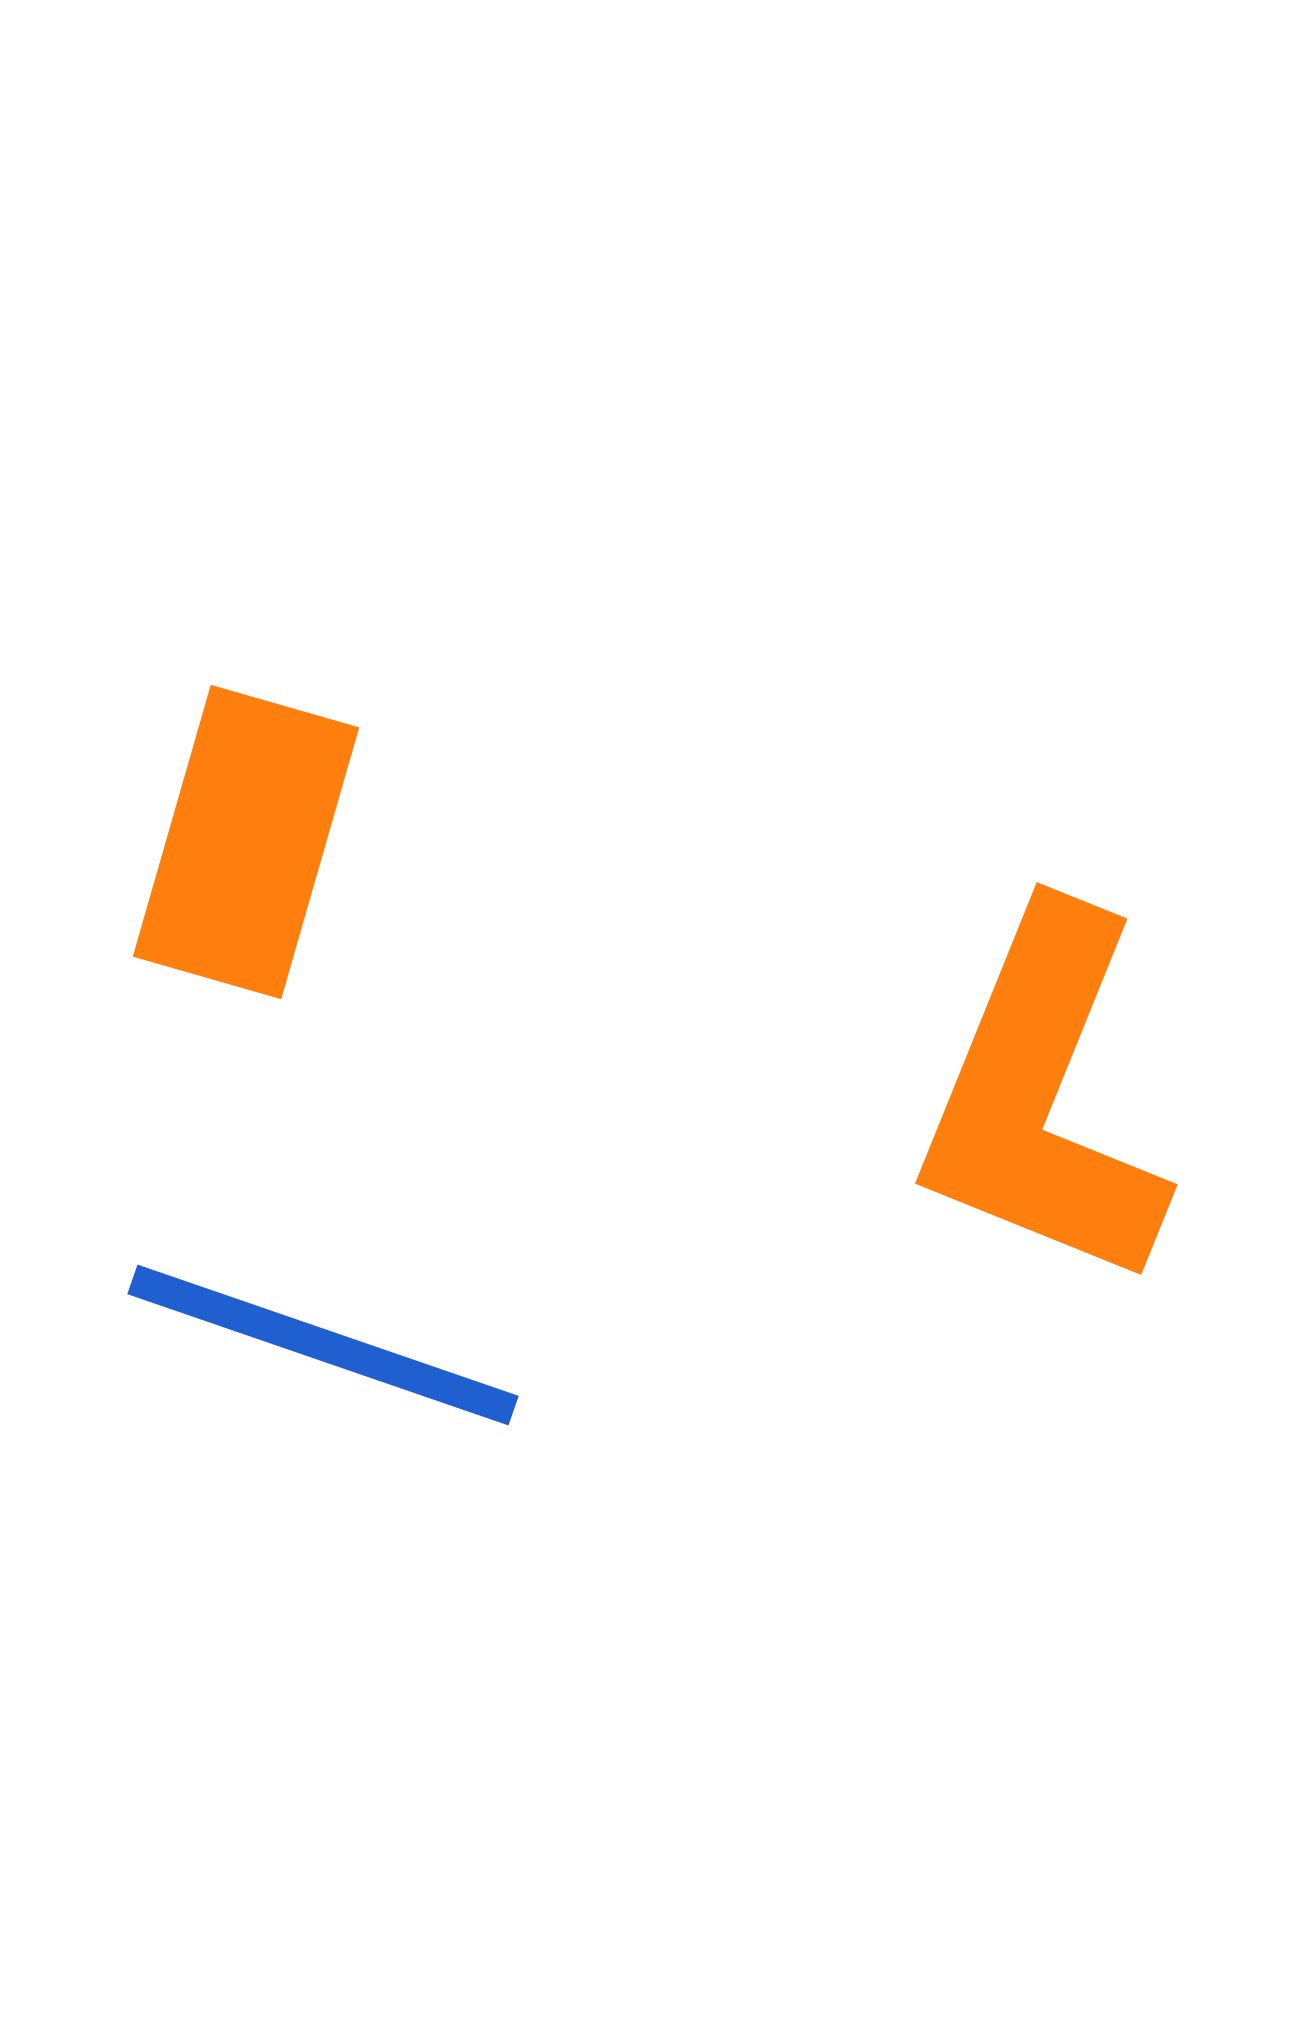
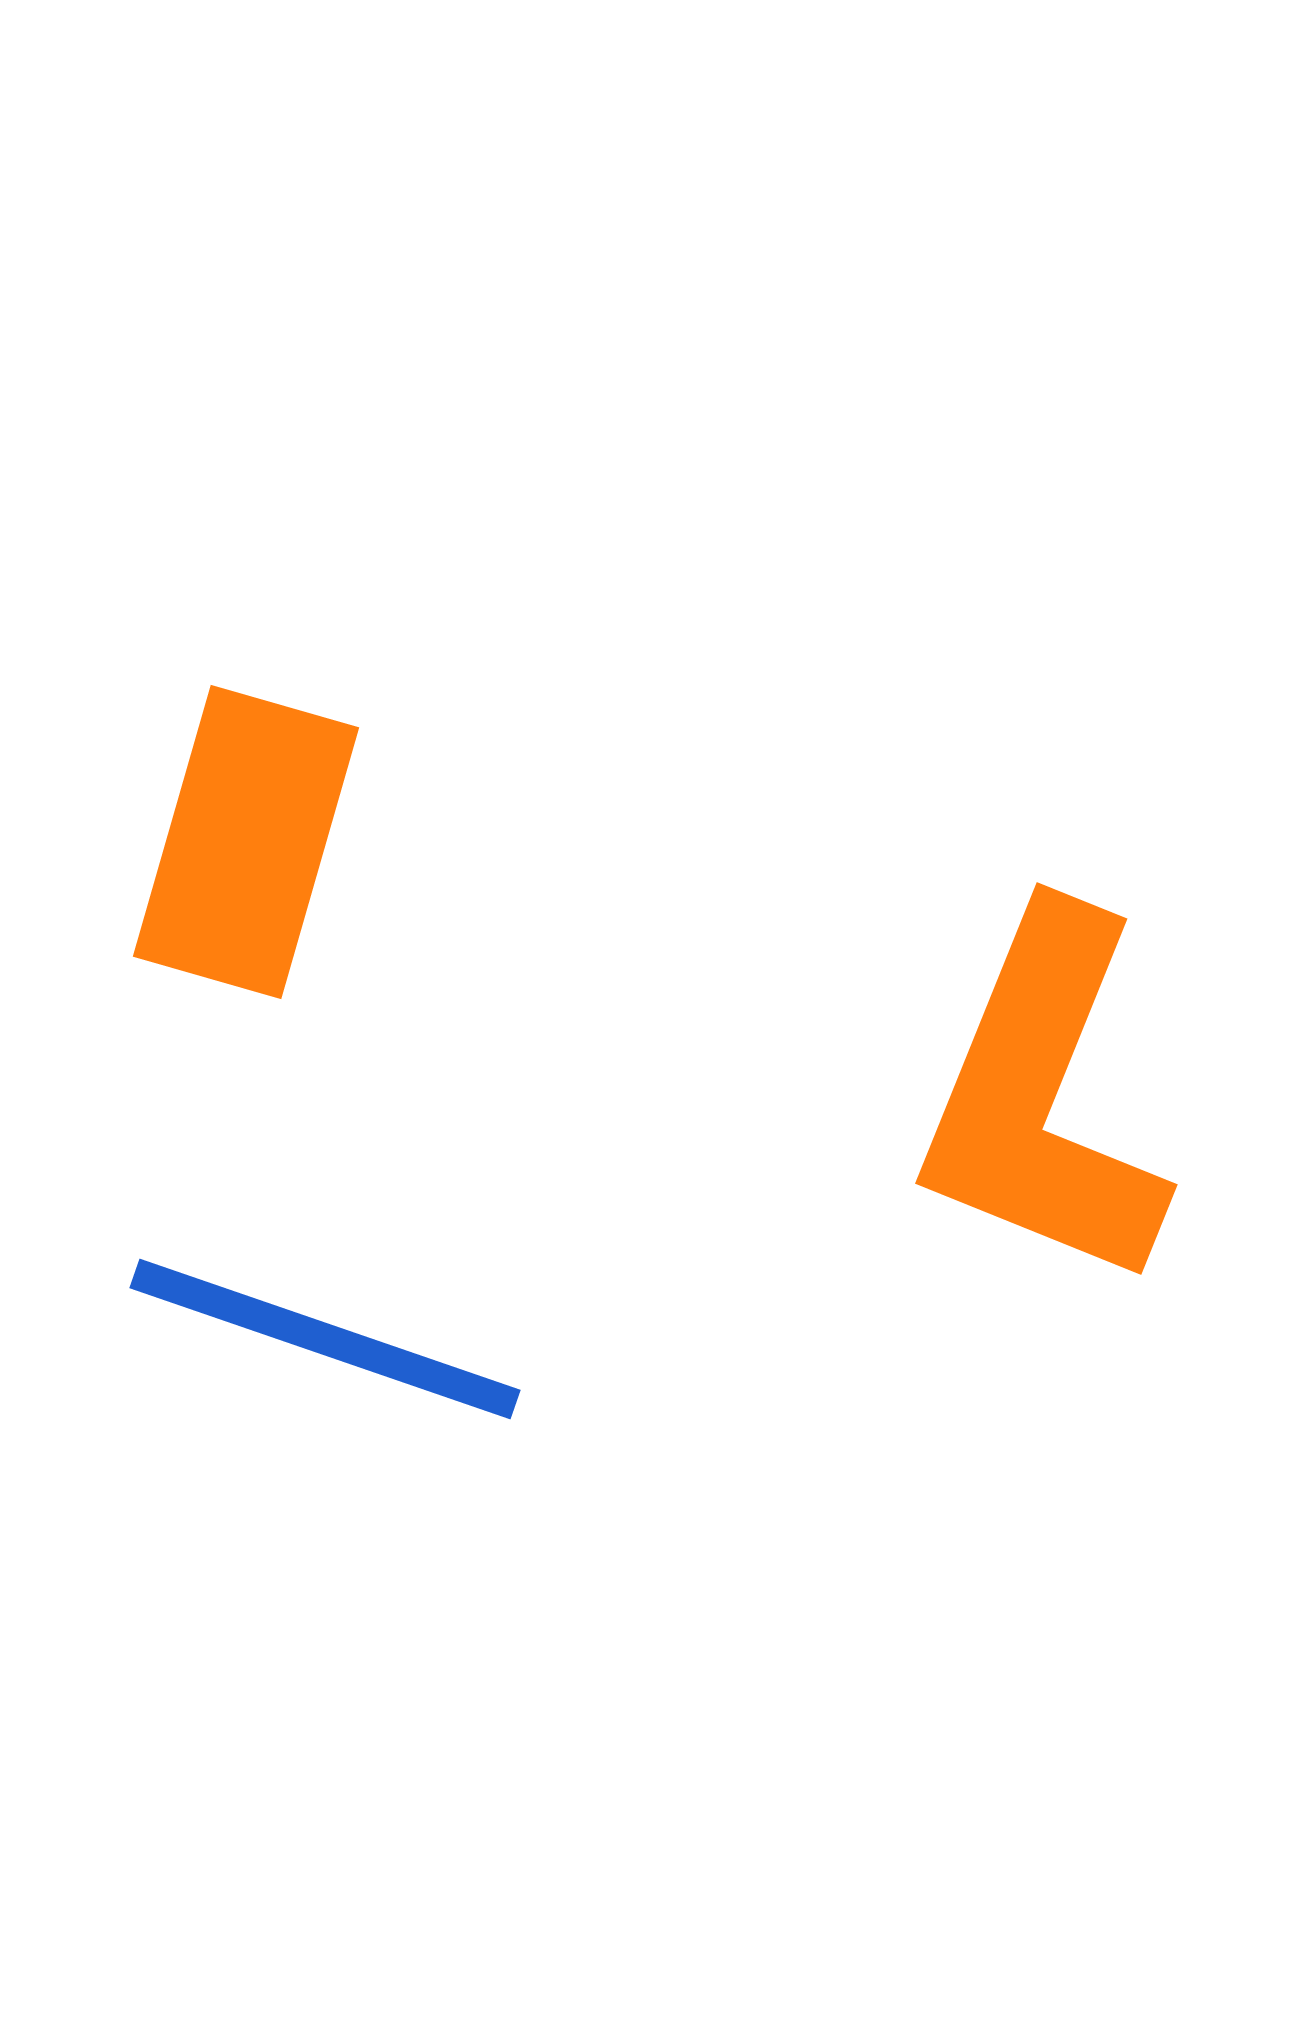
blue line: moved 2 px right, 6 px up
